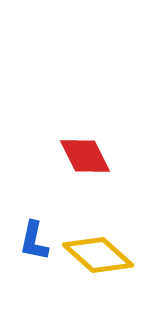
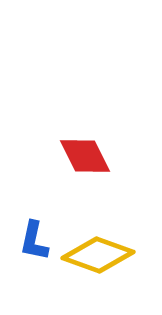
yellow diamond: rotated 22 degrees counterclockwise
